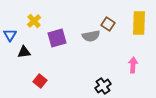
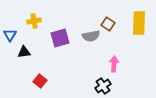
yellow cross: rotated 32 degrees clockwise
purple square: moved 3 px right
pink arrow: moved 19 px left, 1 px up
